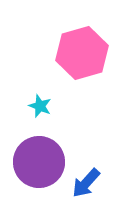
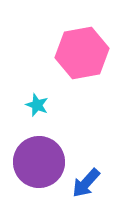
pink hexagon: rotated 6 degrees clockwise
cyan star: moved 3 px left, 1 px up
